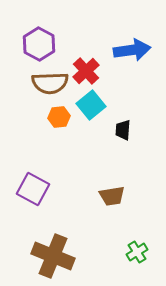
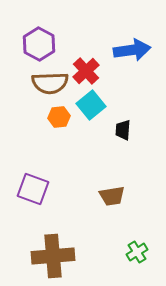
purple square: rotated 8 degrees counterclockwise
brown cross: rotated 27 degrees counterclockwise
